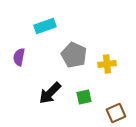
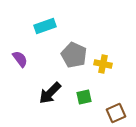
purple semicircle: moved 1 px right, 2 px down; rotated 132 degrees clockwise
yellow cross: moved 4 px left; rotated 18 degrees clockwise
